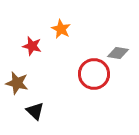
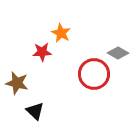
orange star: moved 4 px down
red star: moved 10 px right, 6 px down; rotated 18 degrees counterclockwise
gray diamond: rotated 20 degrees clockwise
